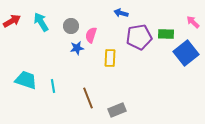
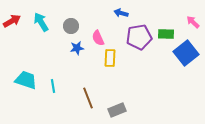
pink semicircle: moved 7 px right, 3 px down; rotated 42 degrees counterclockwise
